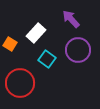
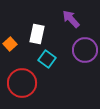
white rectangle: moved 1 px right, 1 px down; rotated 30 degrees counterclockwise
orange square: rotated 16 degrees clockwise
purple circle: moved 7 px right
red circle: moved 2 px right
